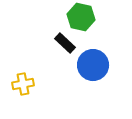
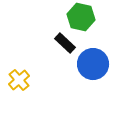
blue circle: moved 1 px up
yellow cross: moved 4 px left, 4 px up; rotated 30 degrees counterclockwise
